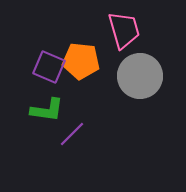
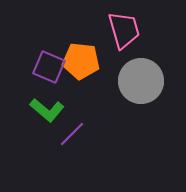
gray circle: moved 1 px right, 5 px down
green L-shape: rotated 32 degrees clockwise
